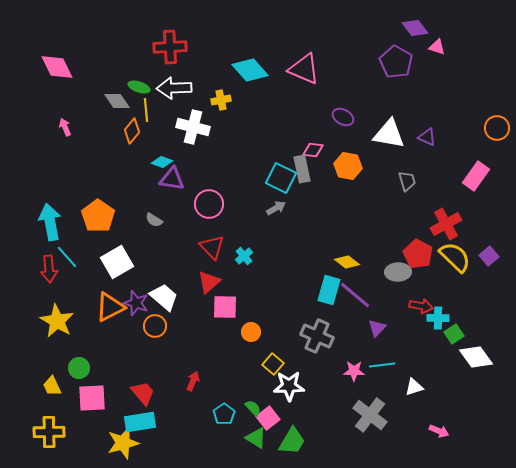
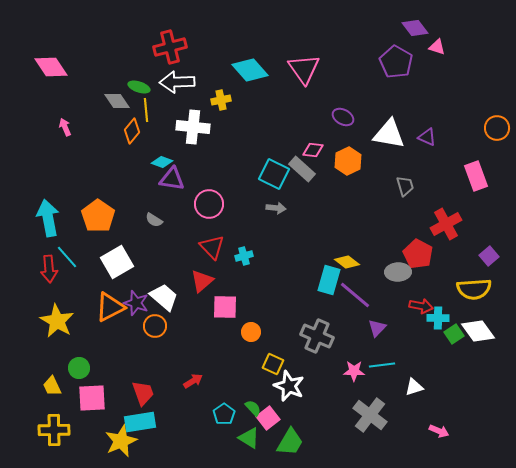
red cross at (170, 47): rotated 12 degrees counterclockwise
pink diamond at (57, 67): moved 6 px left; rotated 8 degrees counterclockwise
pink triangle at (304, 69): rotated 32 degrees clockwise
white arrow at (174, 88): moved 3 px right, 6 px up
white cross at (193, 127): rotated 8 degrees counterclockwise
orange hexagon at (348, 166): moved 5 px up; rotated 24 degrees clockwise
gray rectangle at (302, 169): rotated 36 degrees counterclockwise
pink rectangle at (476, 176): rotated 56 degrees counterclockwise
cyan square at (281, 178): moved 7 px left, 4 px up
gray trapezoid at (407, 181): moved 2 px left, 5 px down
gray arrow at (276, 208): rotated 36 degrees clockwise
cyan arrow at (50, 222): moved 2 px left, 4 px up
cyan cross at (244, 256): rotated 24 degrees clockwise
yellow semicircle at (455, 257): moved 19 px right, 32 px down; rotated 132 degrees clockwise
red triangle at (209, 282): moved 7 px left, 1 px up
cyan rectangle at (329, 290): moved 10 px up
white diamond at (476, 357): moved 2 px right, 26 px up
yellow square at (273, 364): rotated 15 degrees counterclockwise
red arrow at (193, 381): rotated 36 degrees clockwise
white star at (289, 386): rotated 24 degrees clockwise
red trapezoid at (143, 393): rotated 20 degrees clockwise
yellow cross at (49, 432): moved 5 px right, 2 px up
green triangle at (256, 438): moved 7 px left
green trapezoid at (292, 441): moved 2 px left, 1 px down
yellow star at (123, 443): moved 2 px left, 2 px up; rotated 8 degrees counterclockwise
